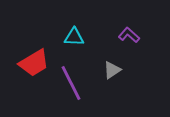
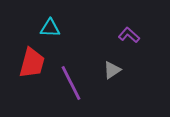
cyan triangle: moved 24 px left, 9 px up
red trapezoid: moved 2 px left; rotated 44 degrees counterclockwise
